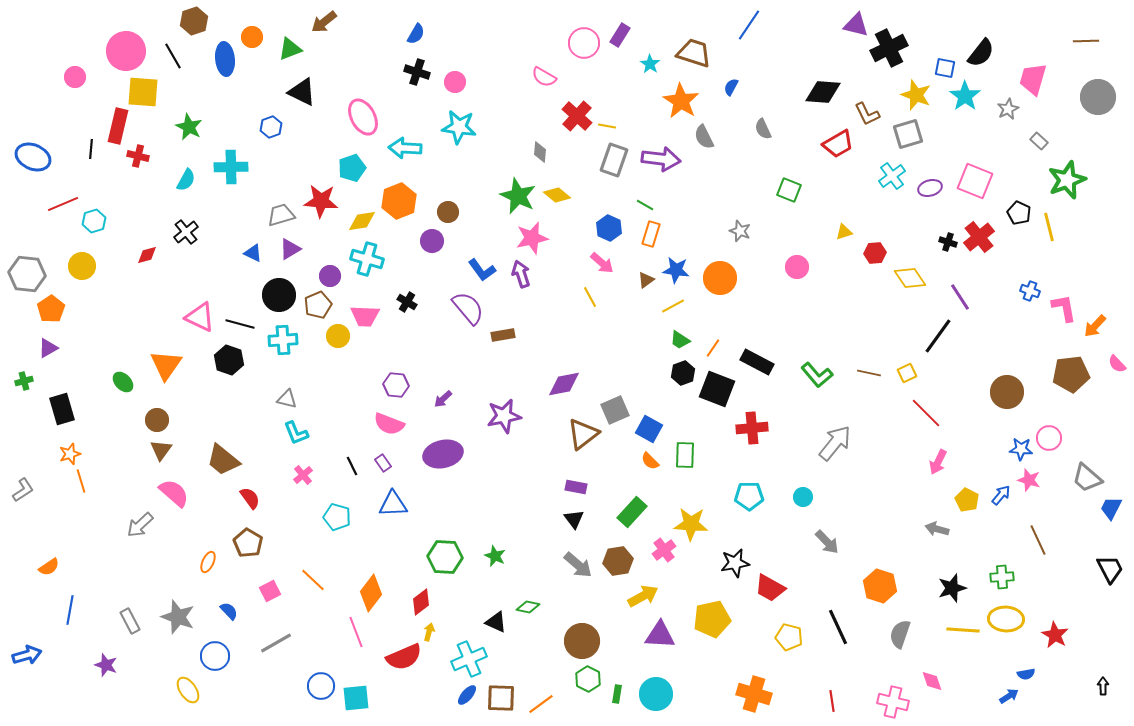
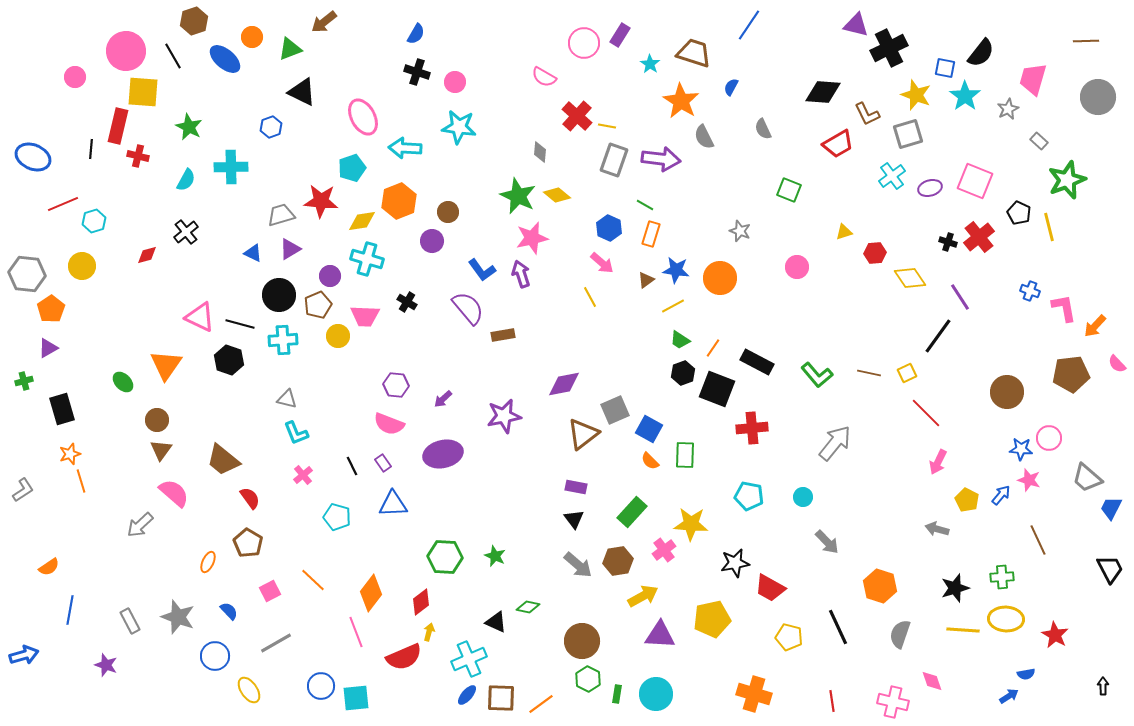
blue ellipse at (225, 59): rotated 44 degrees counterclockwise
cyan pentagon at (749, 496): rotated 12 degrees clockwise
black star at (952, 588): moved 3 px right
blue arrow at (27, 655): moved 3 px left
yellow ellipse at (188, 690): moved 61 px right
